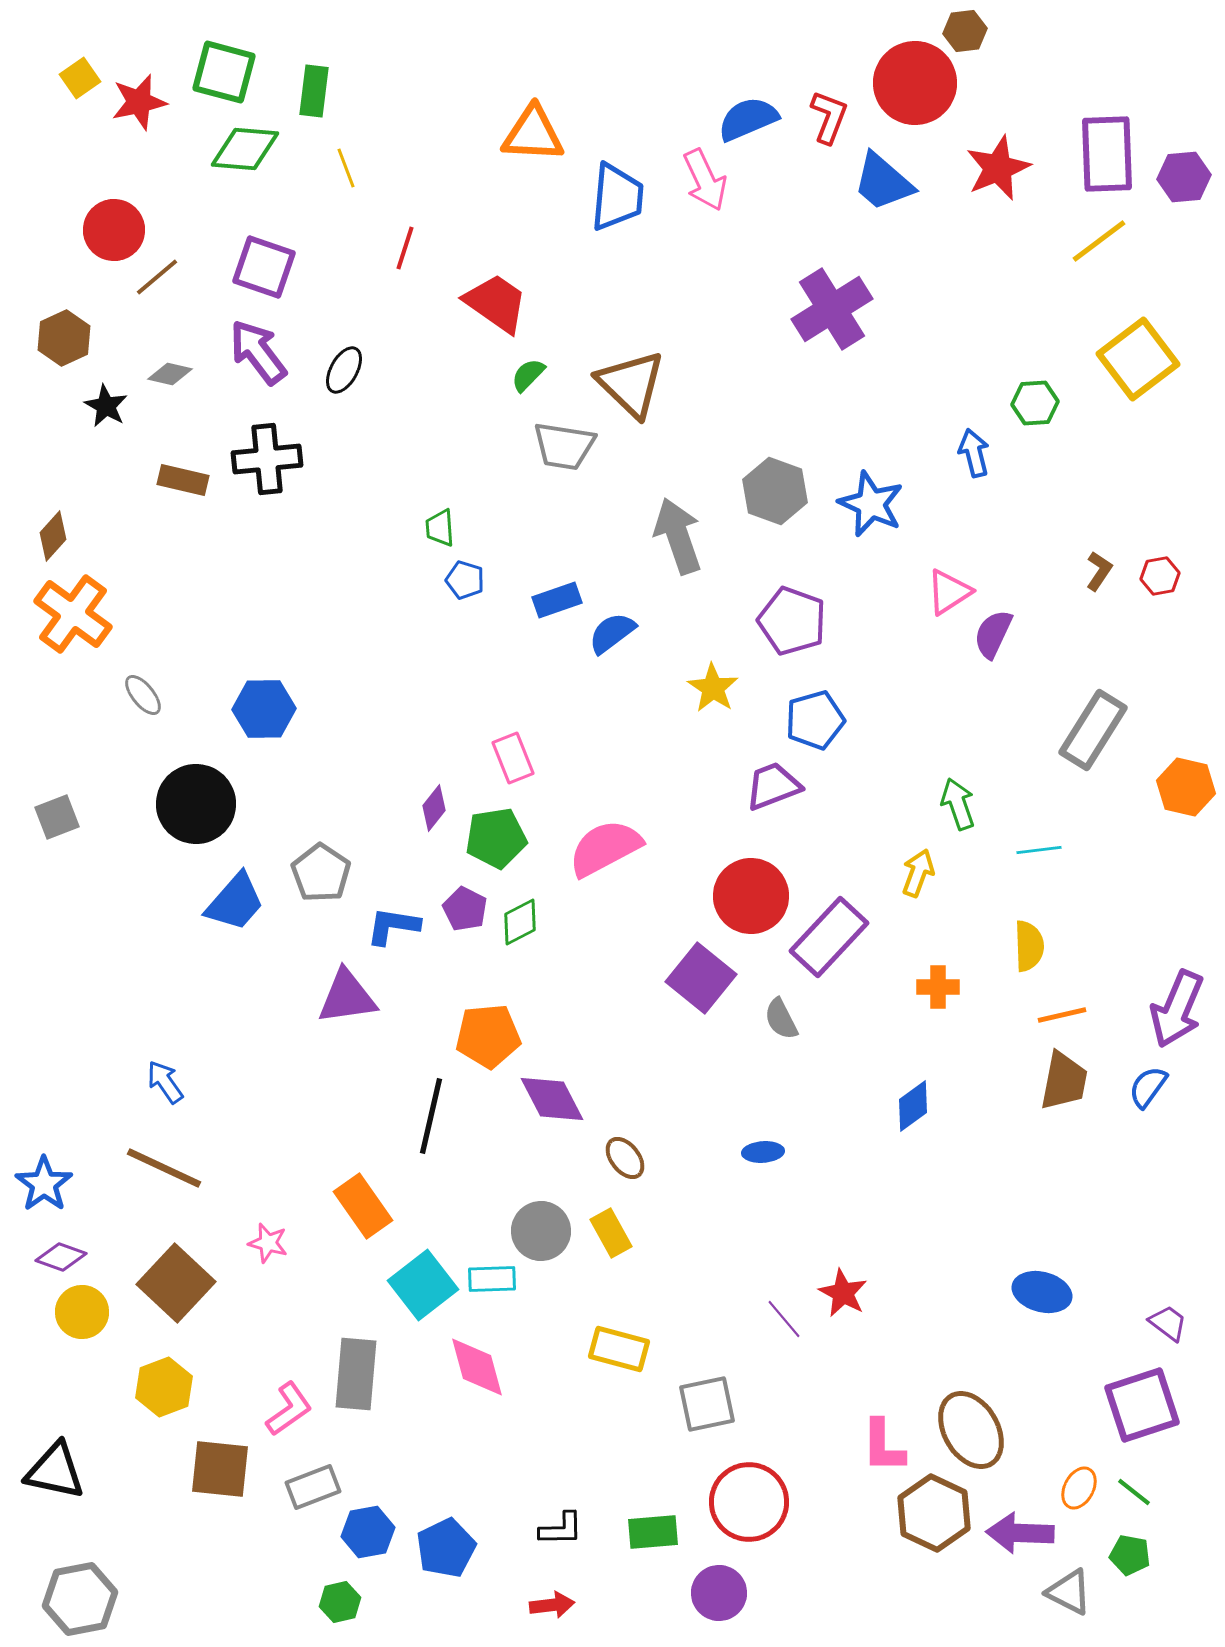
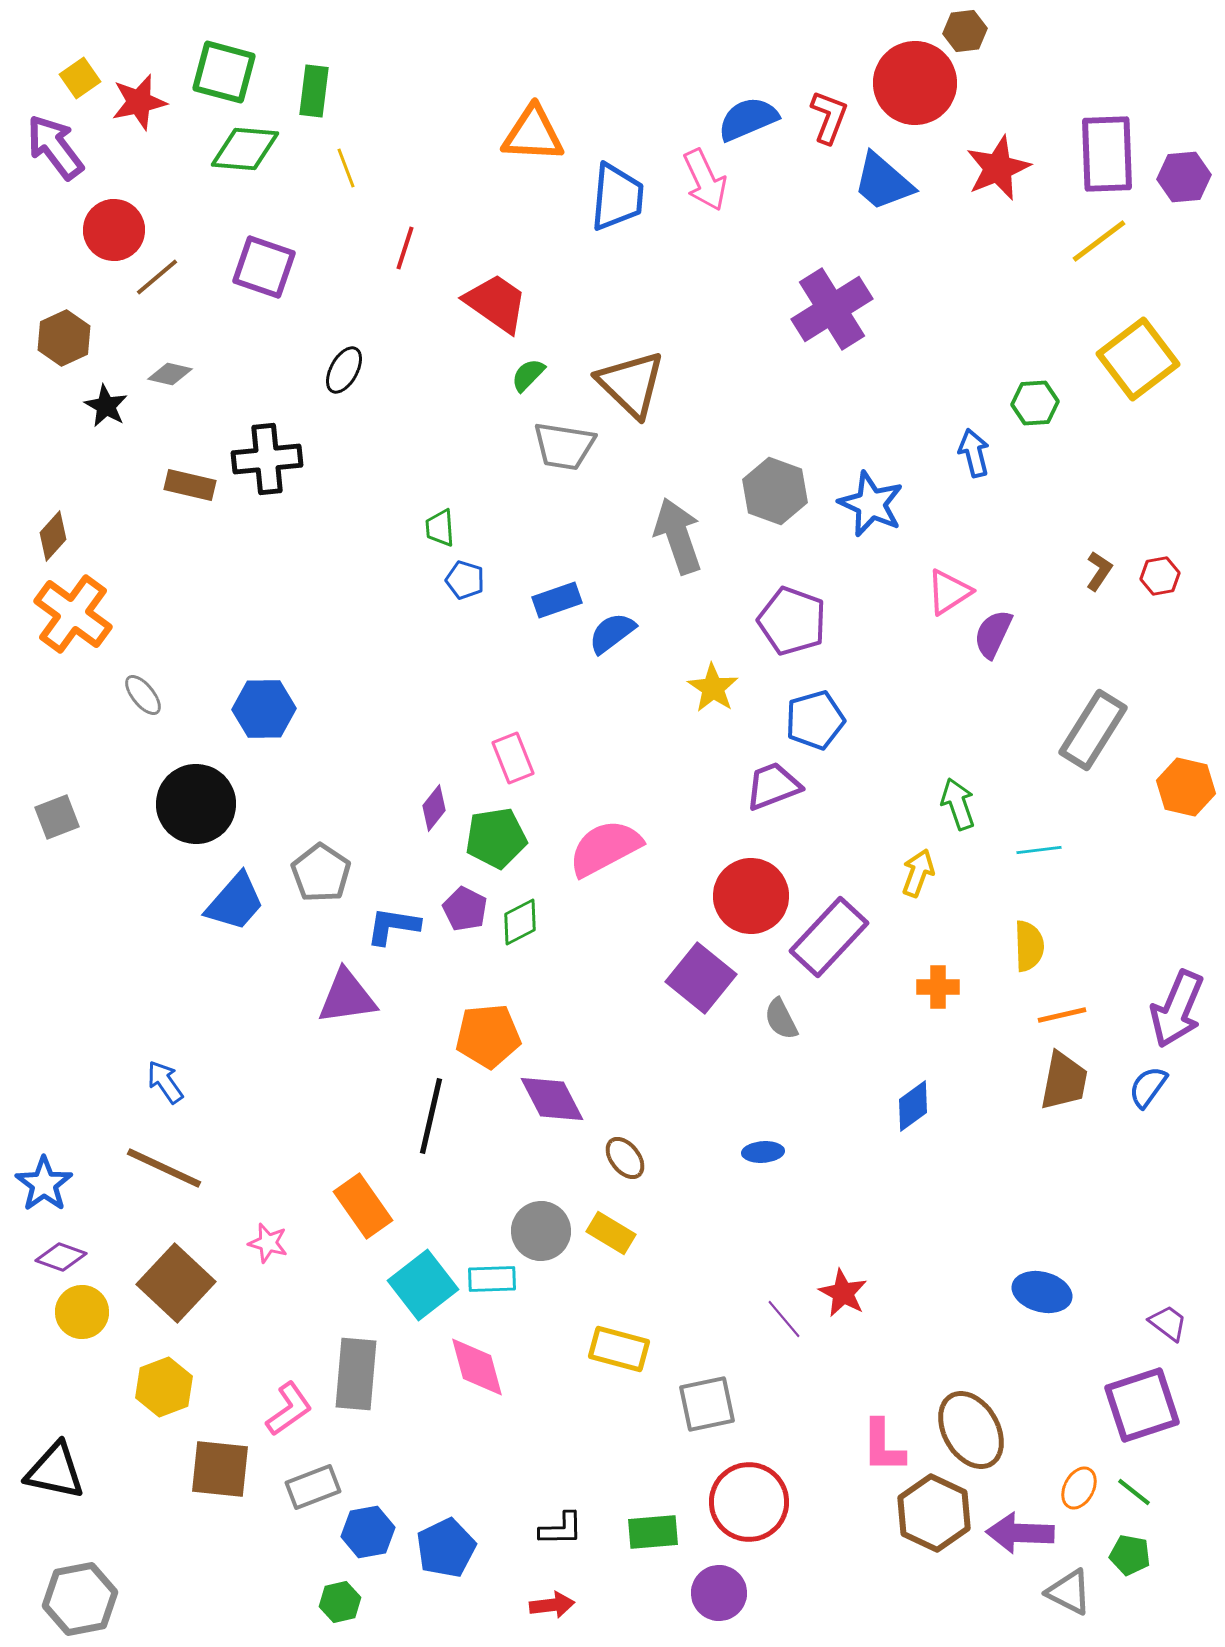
purple arrow at (258, 352): moved 203 px left, 205 px up
brown rectangle at (183, 480): moved 7 px right, 5 px down
yellow rectangle at (611, 1233): rotated 30 degrees counterclockwise
